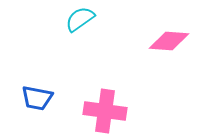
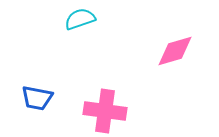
cyan semicircle: rotated 16 degrees clockwise
pink diamond: moved 6 px right, 10 px down; rotated 21 degrees counterclockwise
